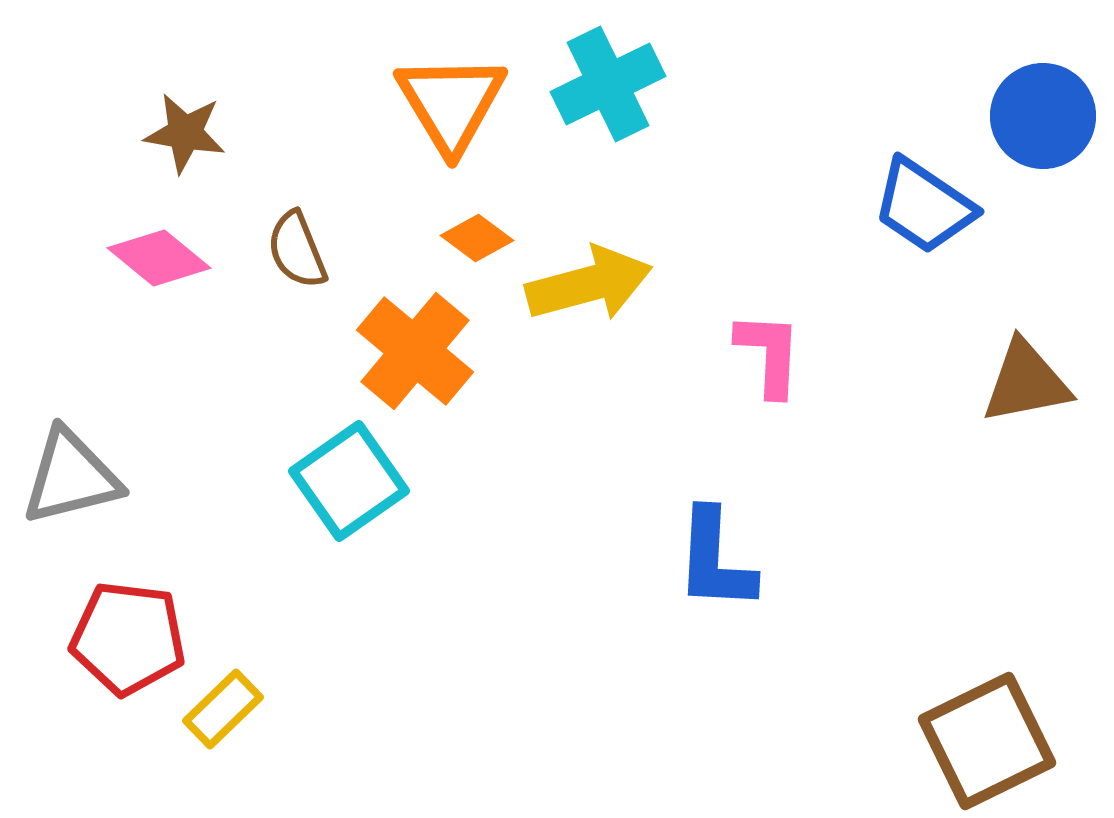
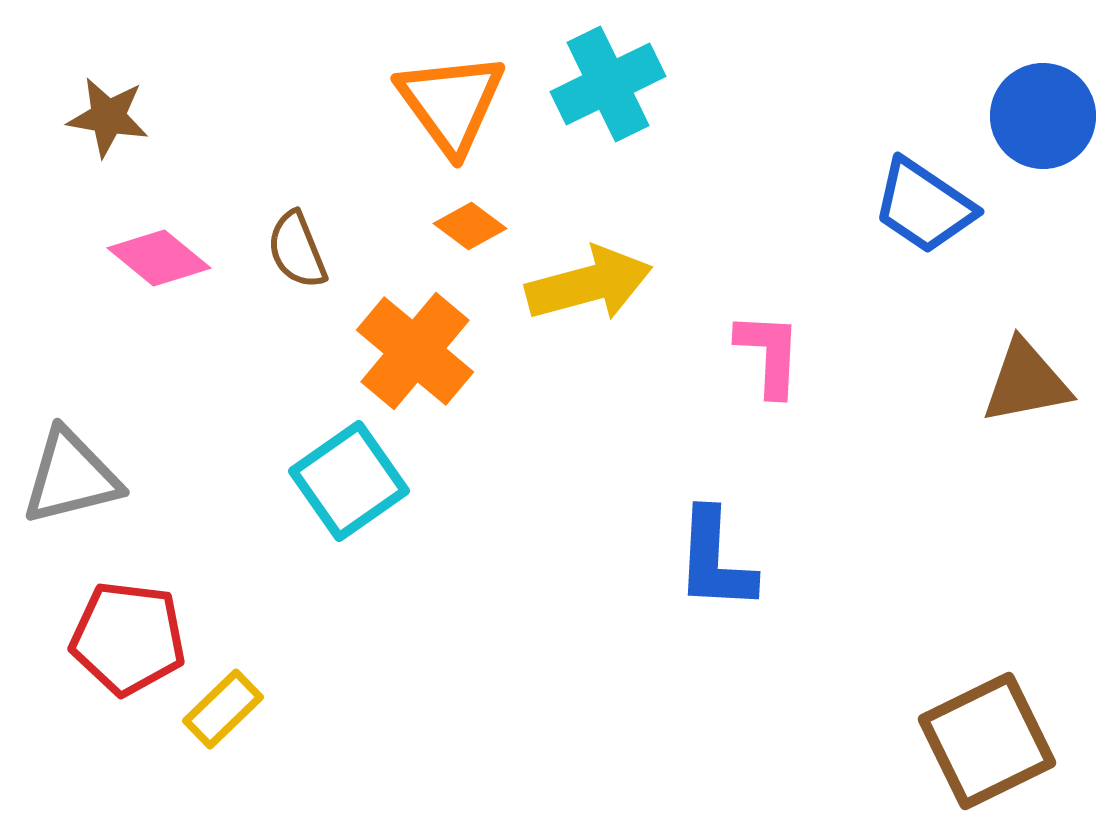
orange triangle: rotated 5 degrees counterclockwise
brown star: moved 77 px left, 16 px up
orange diamond: moved 7 px left, 12 px up
